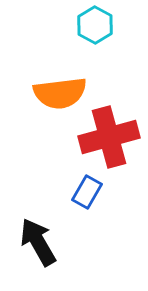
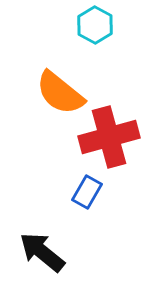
orange semicircle: rotated 46 degrees clockwise
black arrow: moved 4 px right, 10 px down; rotated 21 degrees counterclockwise
